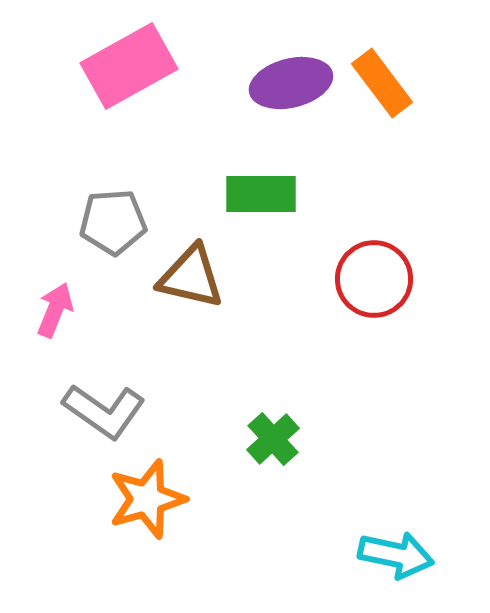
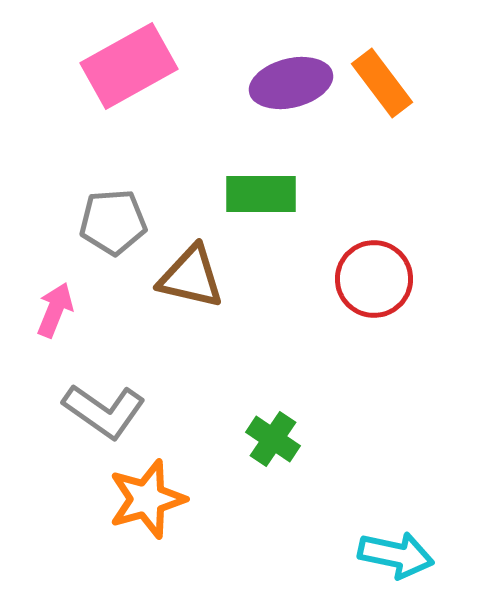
green cross: rotated 14 degrees counterclockwise
